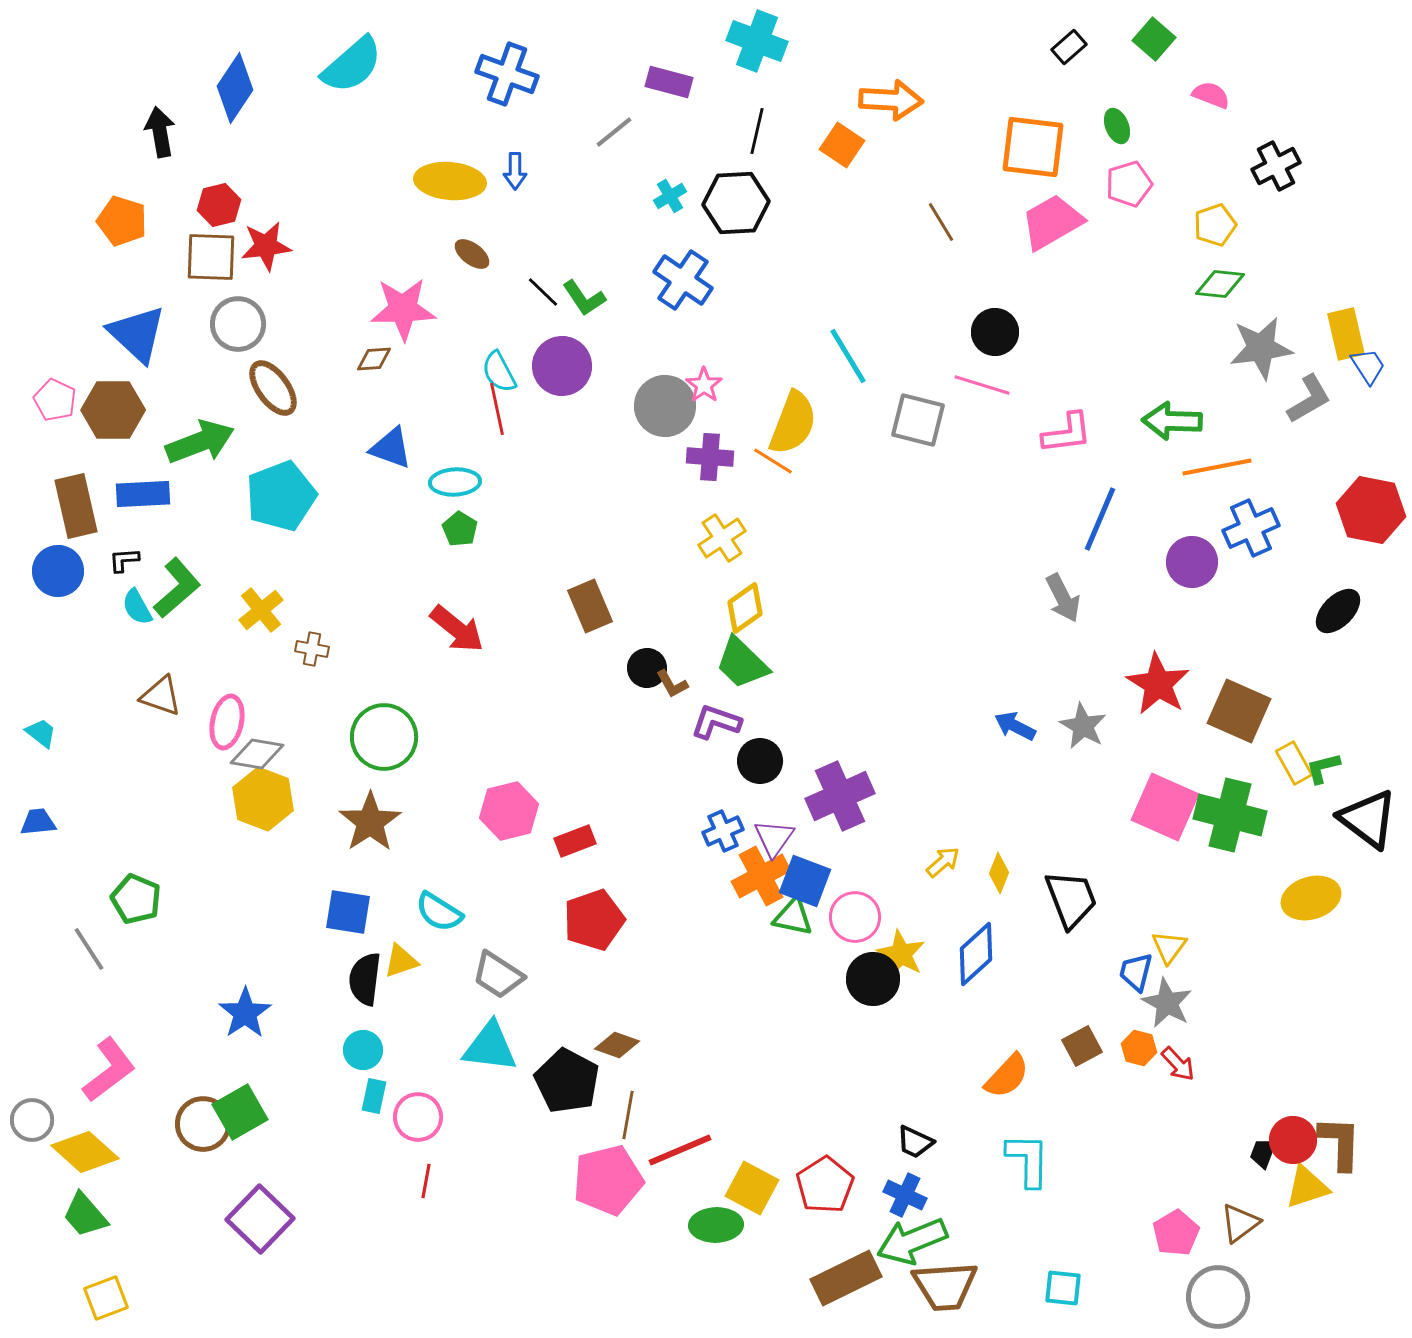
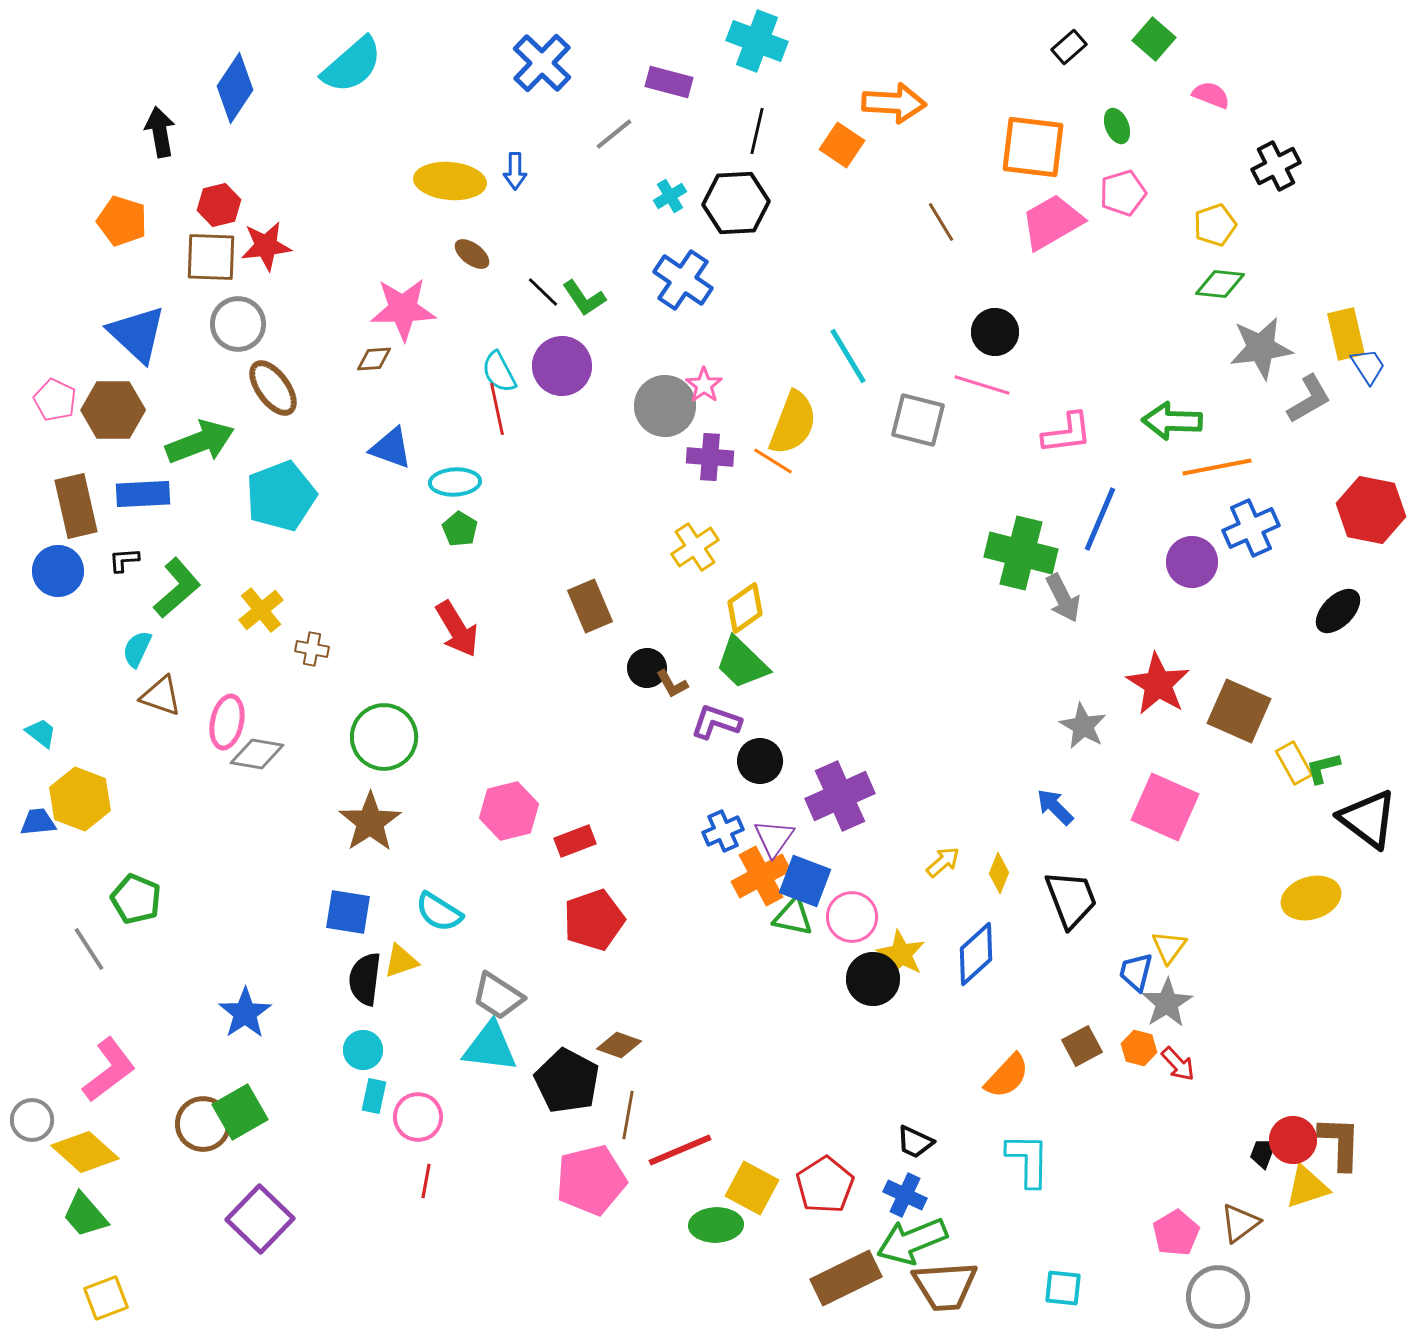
blue cross at (507, 74): moved 35 px right, 11 px up; rotated 24 degrees clockwise
orange arrow at (891, 100): moved 3 px right, 3 px down
gray line at (614, 132): moved 2 px down
pink pentagon at (1129, 184): moved 6 px left, 9 px down
yellow cross at (722, 538): moved 27 px left, 9 px down
cyan semicircle at (137, 607): moved 42 px down; rotated 54 degrees clockwise
red arrow at (457, 629): rotated 20 degrees clockwise
blue arrow at (1015, 726): moved 40 px right, 81 px down; rotated 18 degrees clockwise
yellow hexagon at (263, 799): moved 183 px left
green cross at (1230, 815): moved 209 px left, 262 px up
pink circle at (855, 917): moved 3 px left
gray trapezoid at (498, 975): moved 21 px down
gray star at (1167, 1003): rotated 12 degrees clockwise
brown diamond at (617, 1045): moved 2 px right
pink pentagon at (608, 1180): moved 17 px left
